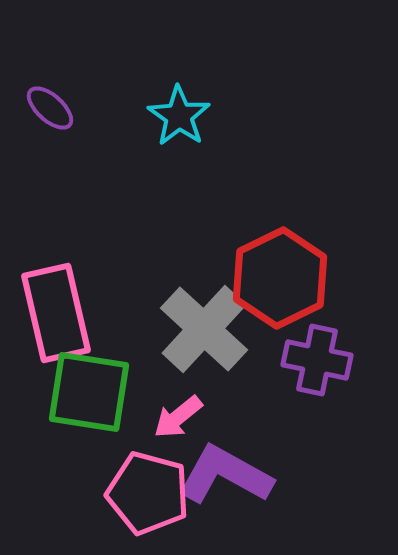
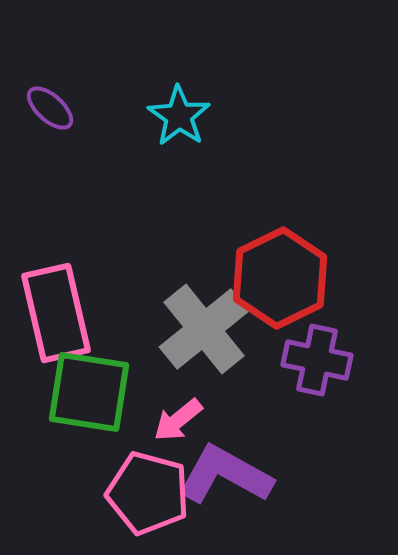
gray cross: rotated 8 degrees clockwise
pink arrow: moved 3 px down
